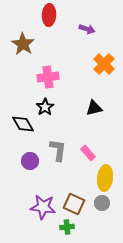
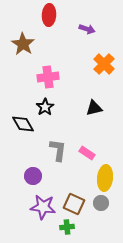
pink rectangle: moved 1 px left; rotated 14 degrees counterclockwise
purple circle: moved 3 px right, 15 px down
gray circle: moved 1 px left
